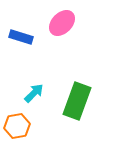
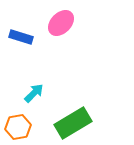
pink ellipse: moved 1 px left
green rectangle: moved 4 px left, 22 px down; rotated 39 degrees clockwise
orange hexagon: moved 1 px right, 1 px down
